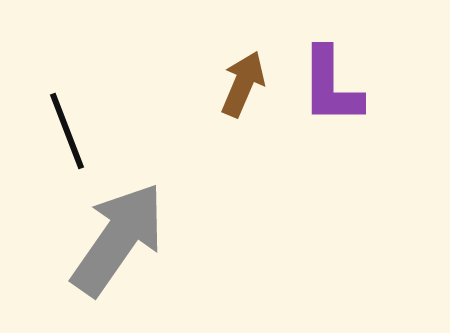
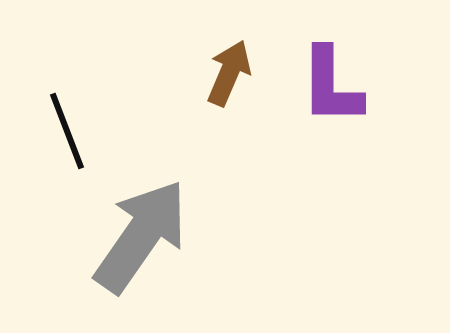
brown arrow: moved 14 px left, 11 px up
gray arrow: moved 23 px right, 3 px up
